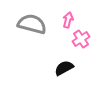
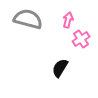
gray semicircle: moved 4 px left, 5 px up
black semicircle: moved 4 px left; rotated 30 degrees counterclockwise
